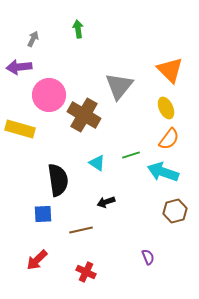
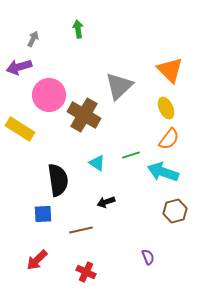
purple arrow: rotated 10 degrees counterclockwise
gray triangle: rotated 8 degrees clockwise
yellow rectangle: rotated 16 degrees clockwise
